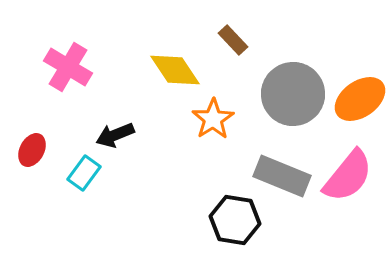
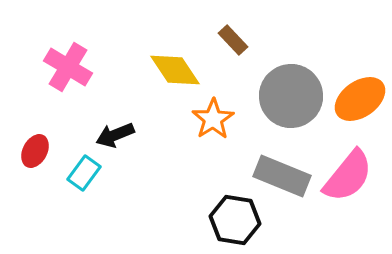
gray circle: moved 2 px left, 2 px down
red ellipse: moved 3 px right, 1 px down
